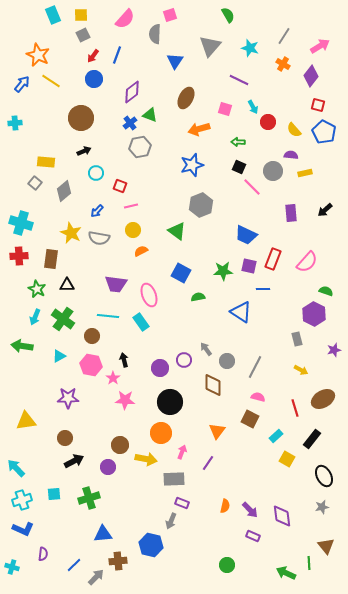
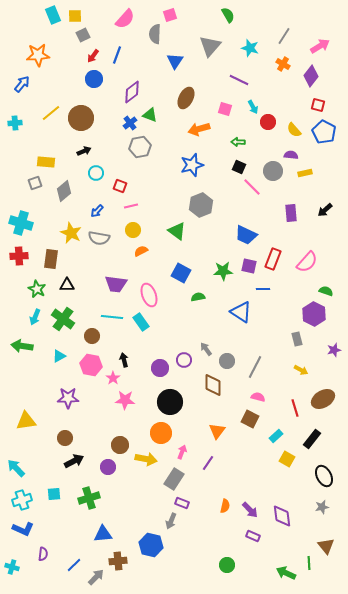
yellow square at (81, 15): moved 6 px left, 1 px down
orange star at (38, 55): rotated 30 degrees counterclockwise
yellow line at (51, 81): moved 32 px down; rotated 72 degrees counterclockwise
gray square at (35, 183): rotated 32 degrees clockwise
cyan line at (108, 316): moved 4 px right, 1 px down
gray rectangle at (174, 479): rotated 55 degrees counterclockwise
